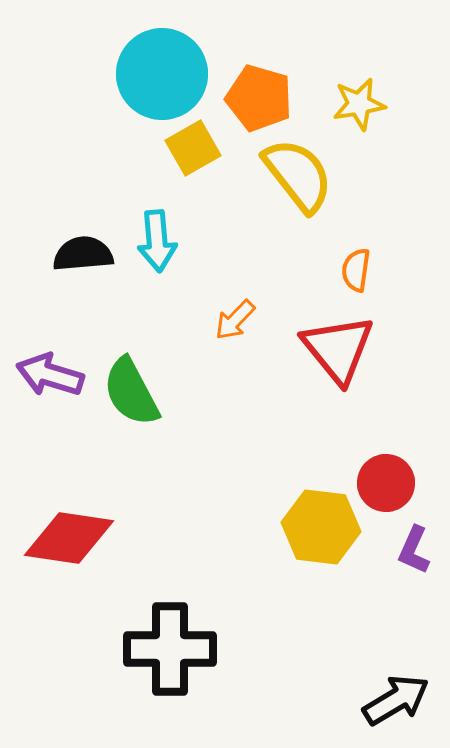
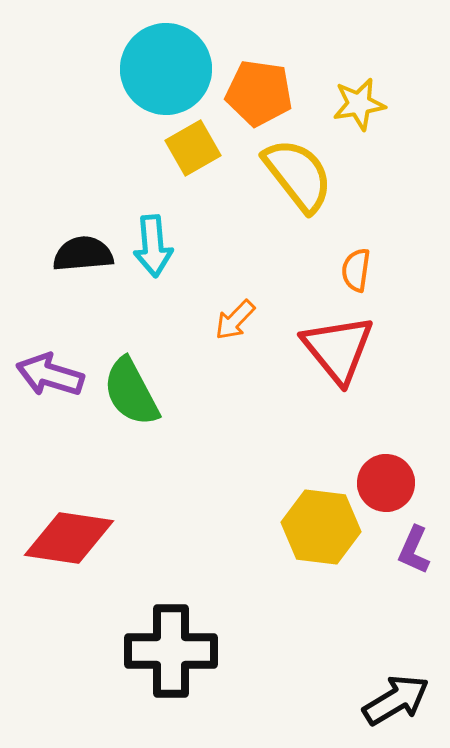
cyan circle: moved 4 px right, 5 px up
orange pentagon: moved 5 px up; rotated 8 degrees counterclockwise
cyan arrow: moved 4 px left, 5 px down
black cross: moved 1 px right, 2 px down
